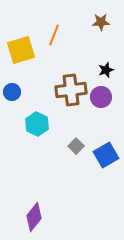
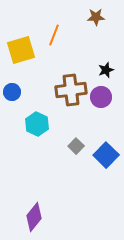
brown star: moved 5 px left, 5 px up
blue square: rotated 15 degrees counterclockwise
